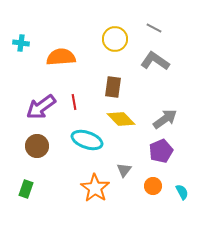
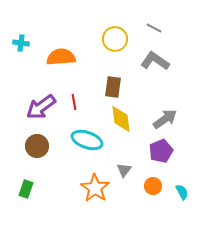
yellow diamond: rotated 36 degrees clockwise
